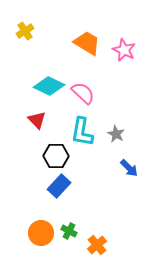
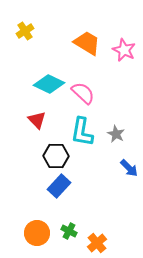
cyan diamond: moved 2 px up
orange circle: moved 4 px left
orange cross: moved 2 px up
